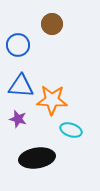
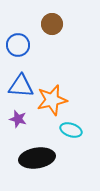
orange star: rotated 16 degrees counterclockwise
